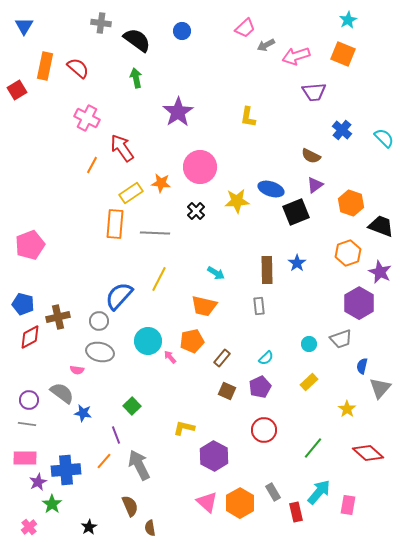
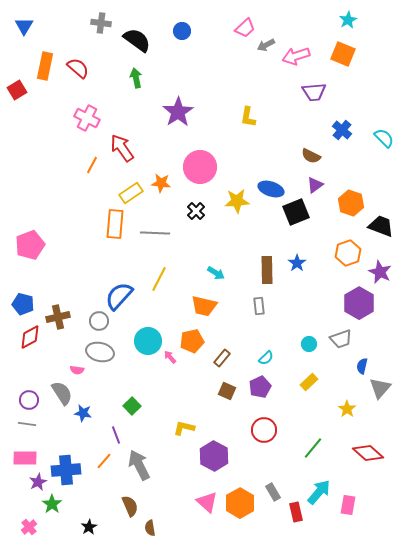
gray semicircle at (62, 393): rotated 20 degrees clockwise
